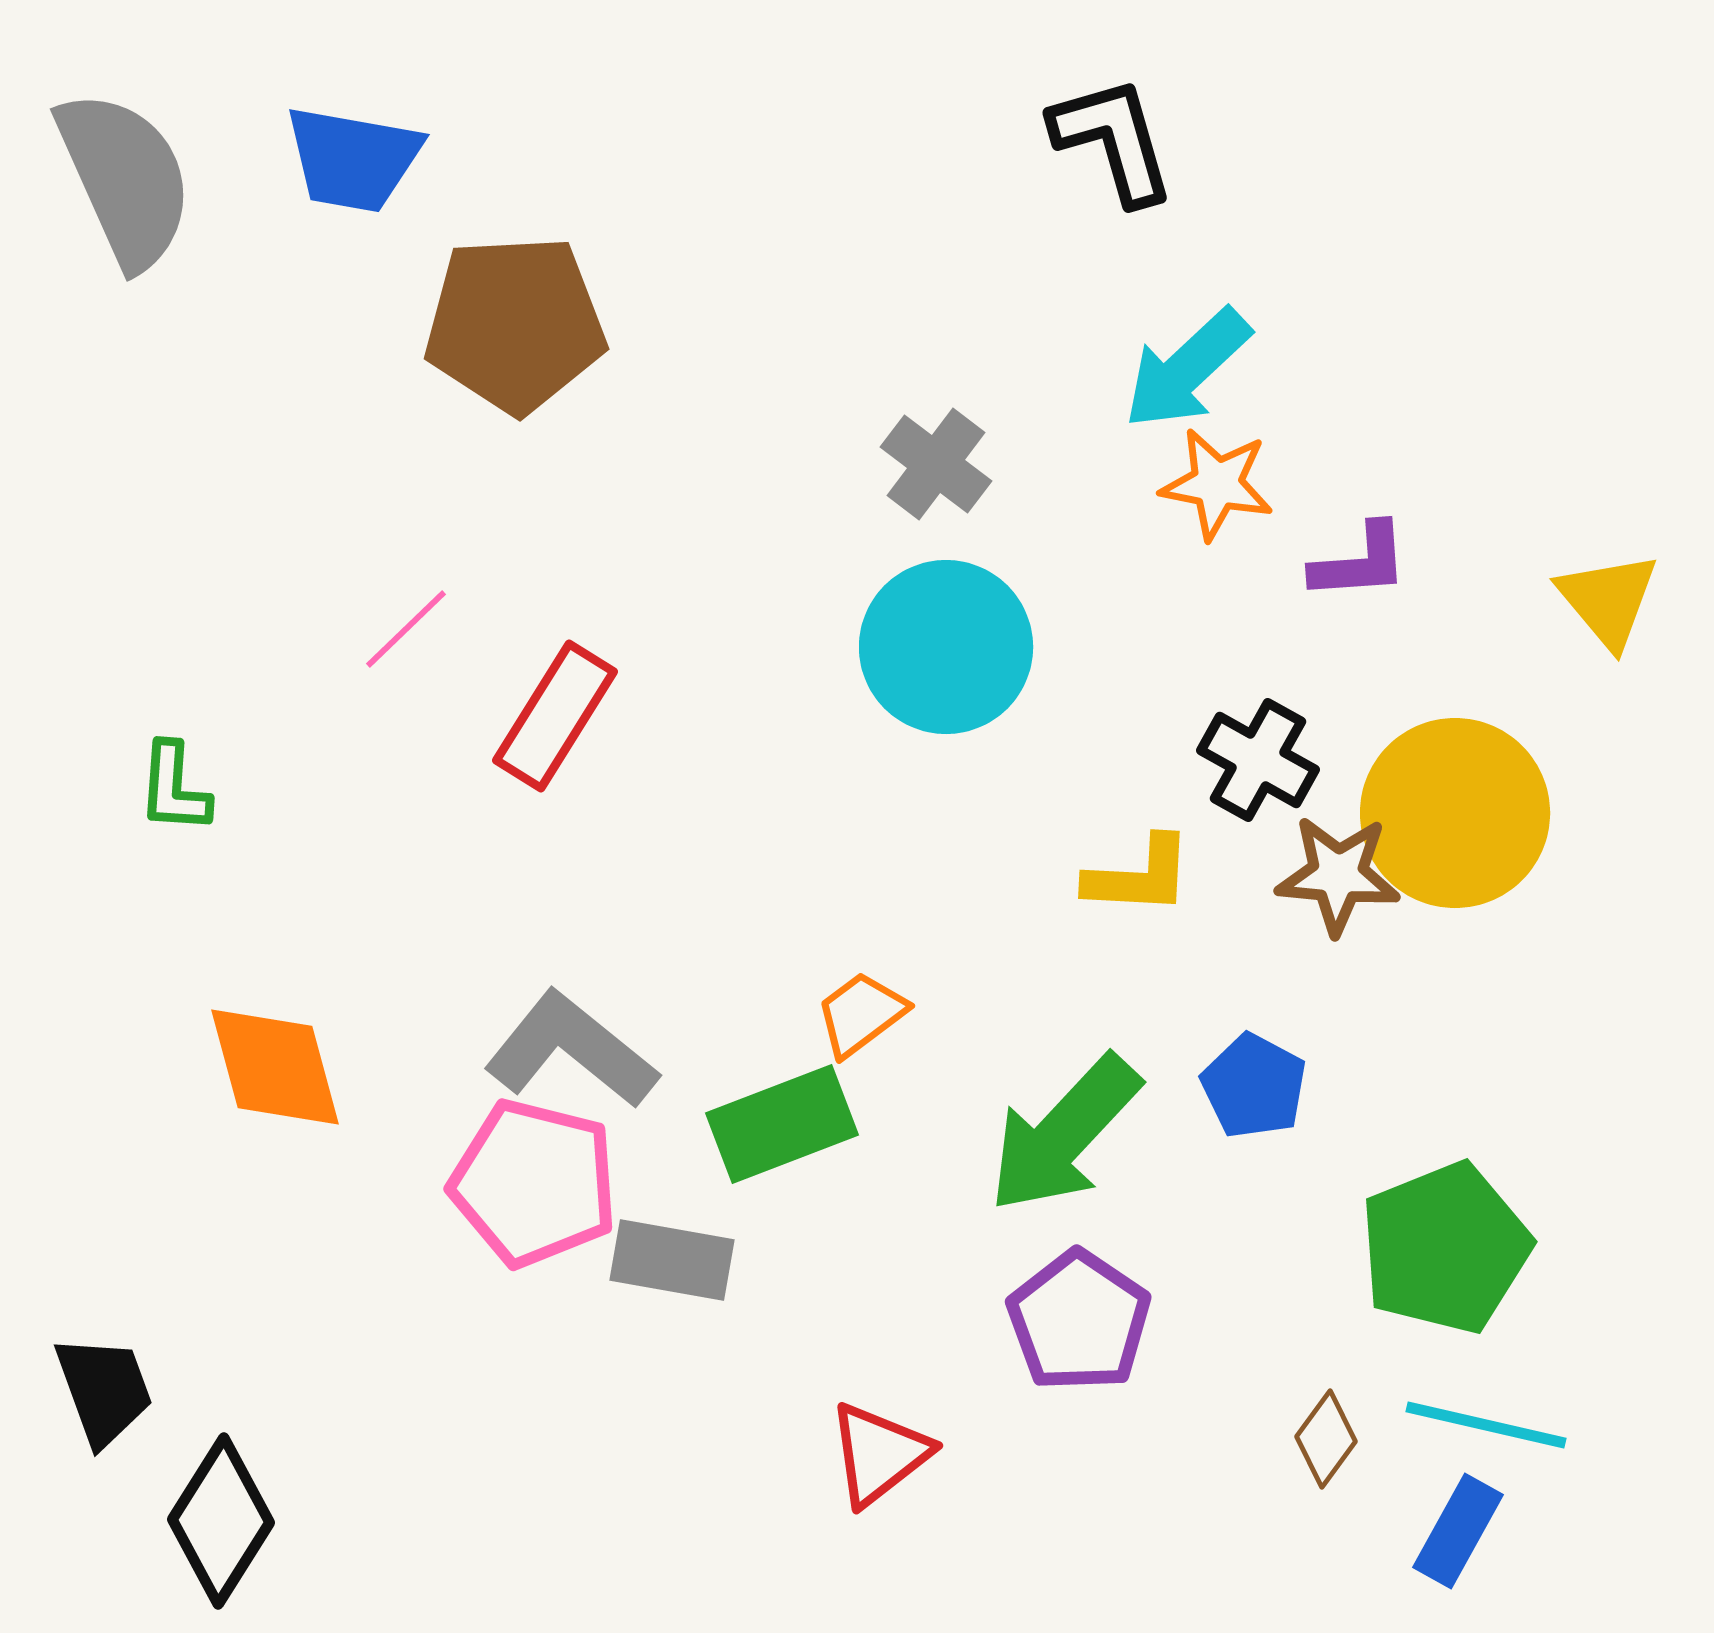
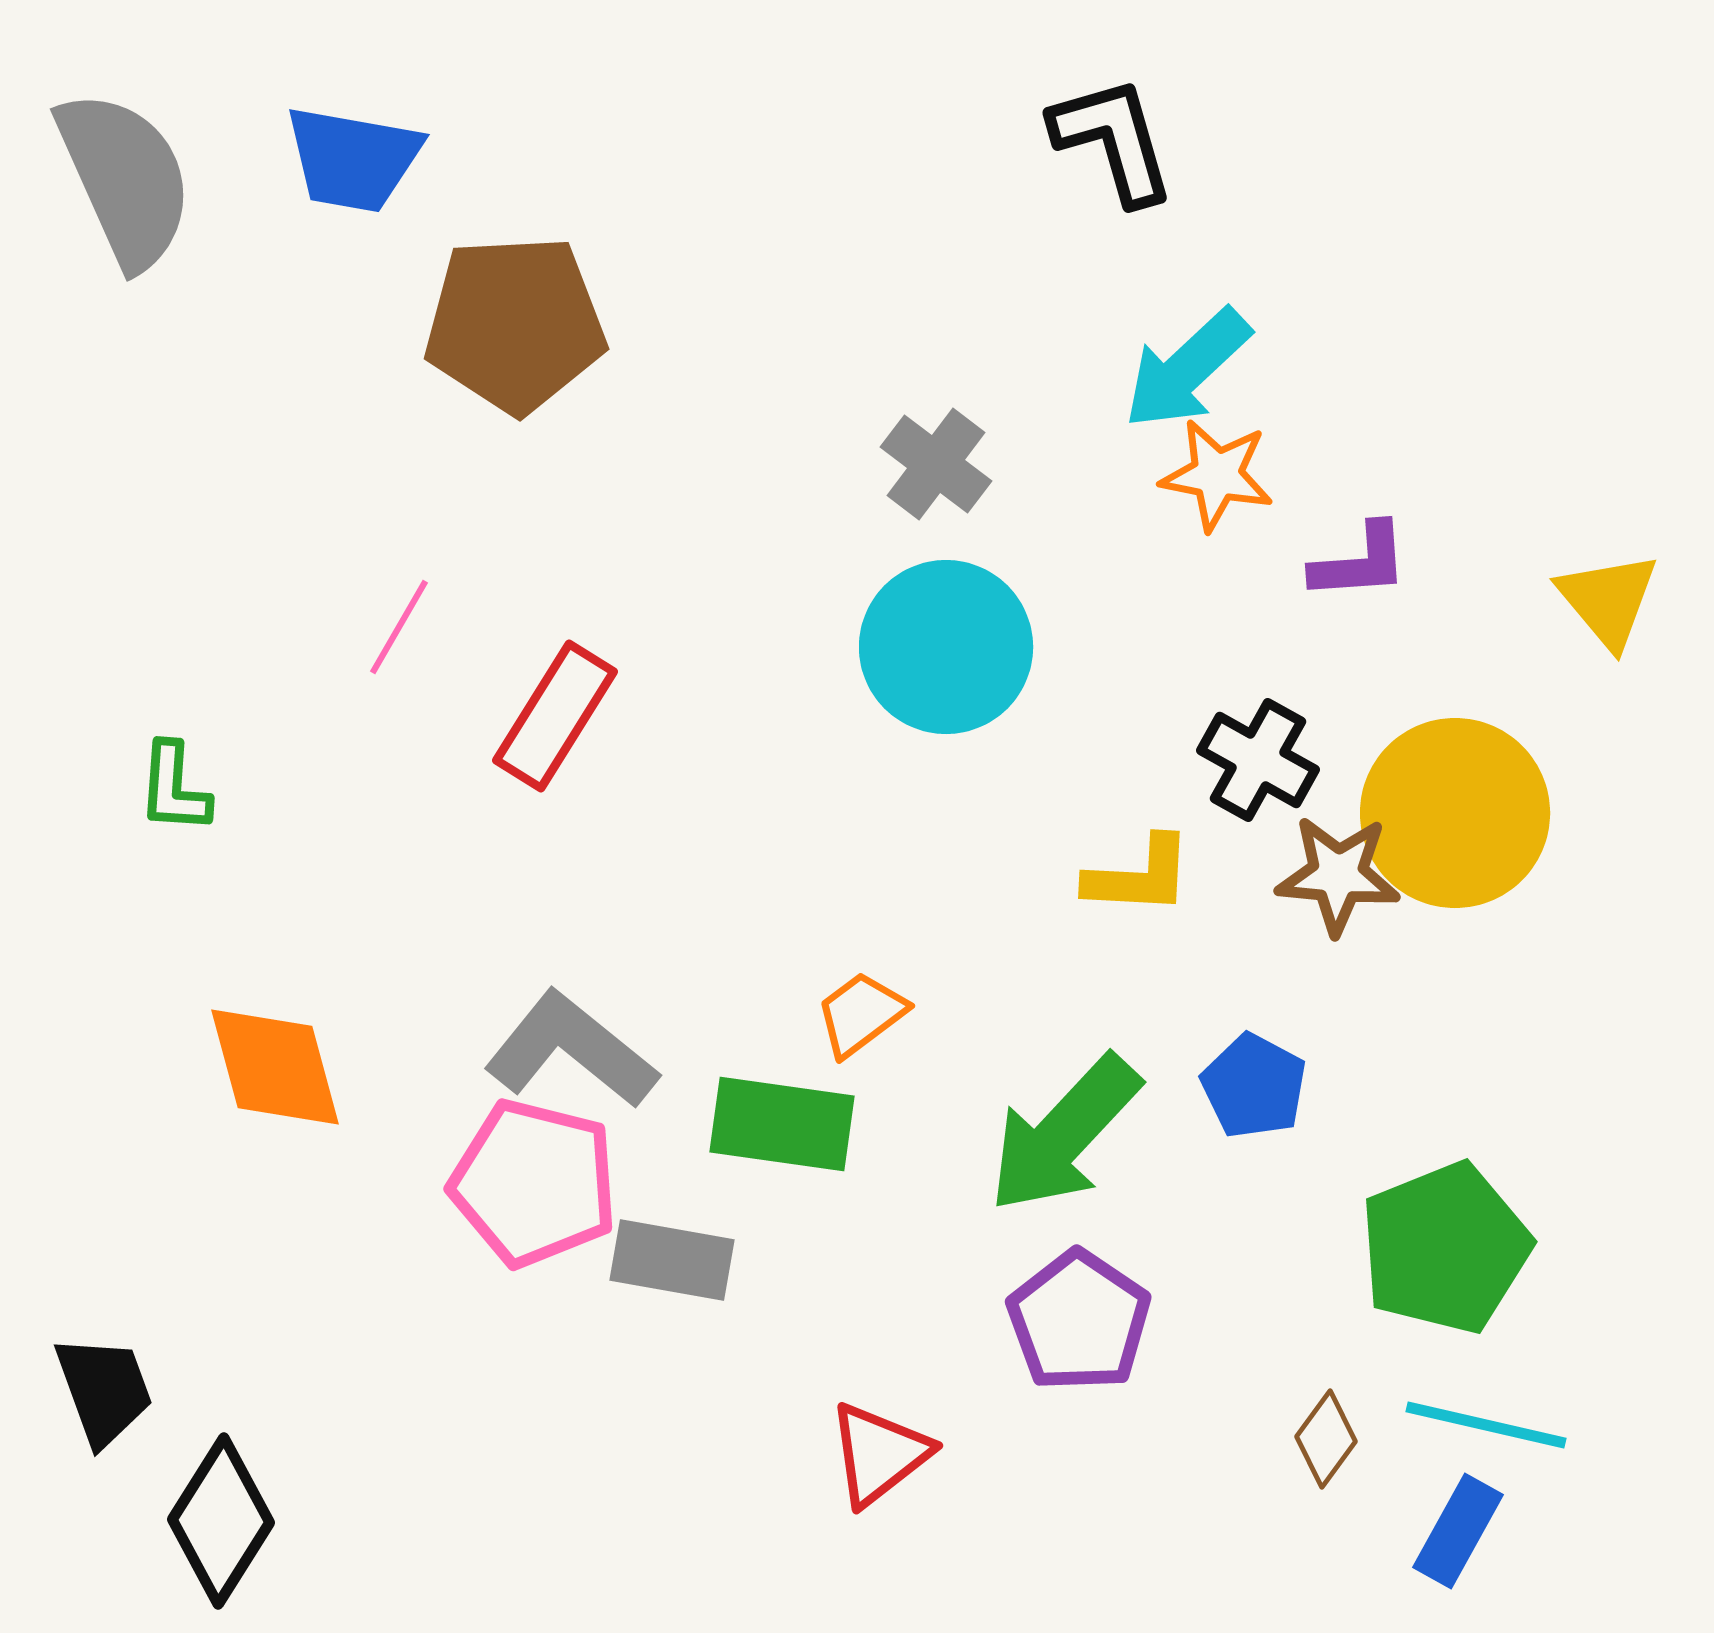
orange star: moved 9 px up
pink line: moved 7 px left, 2 px up; rotated 16 degrees counterclockwise
green rectangle: rotated 29 degrees clockwise
